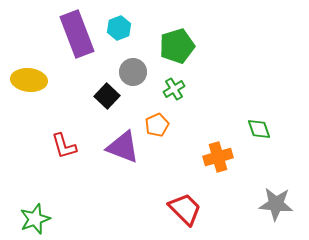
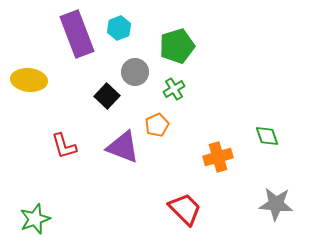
gray circle: moved 2 px right
green diamond: moved 8 px right, 7 px down
